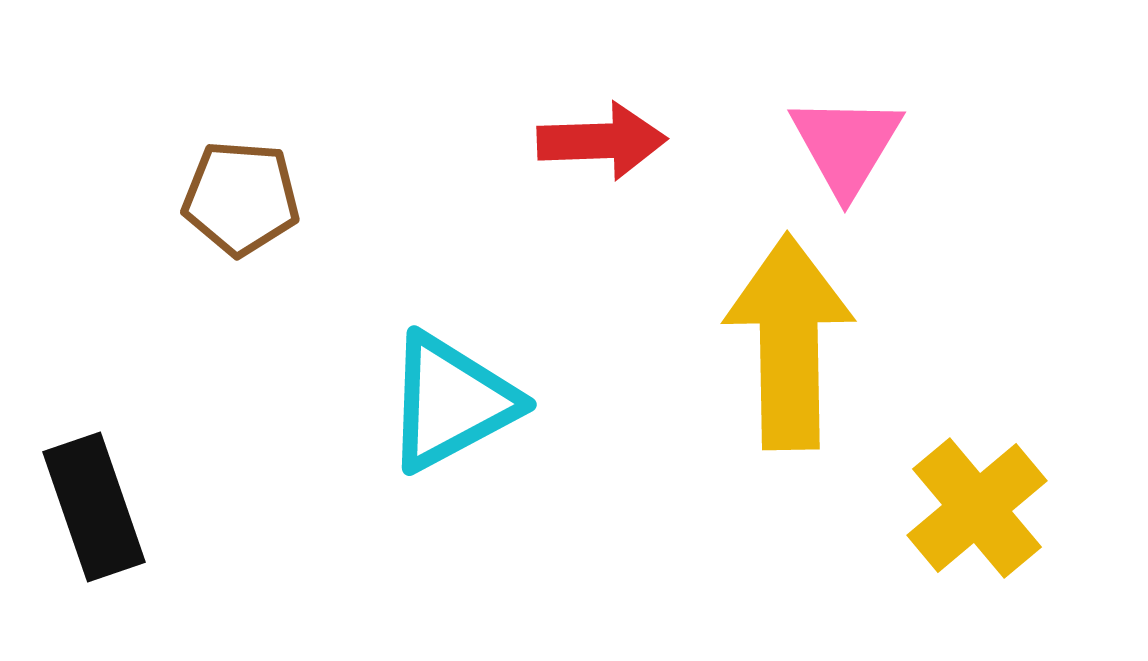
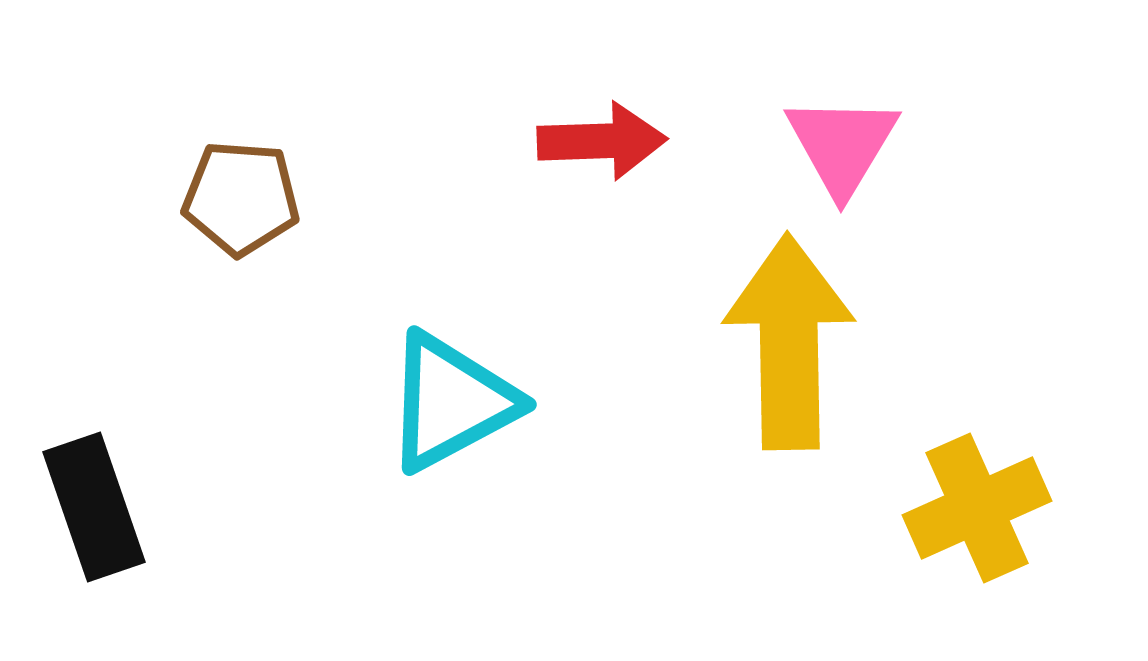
pink triangle: moved 4 px left
yellow cross: rotated 16 degrees clockwise
